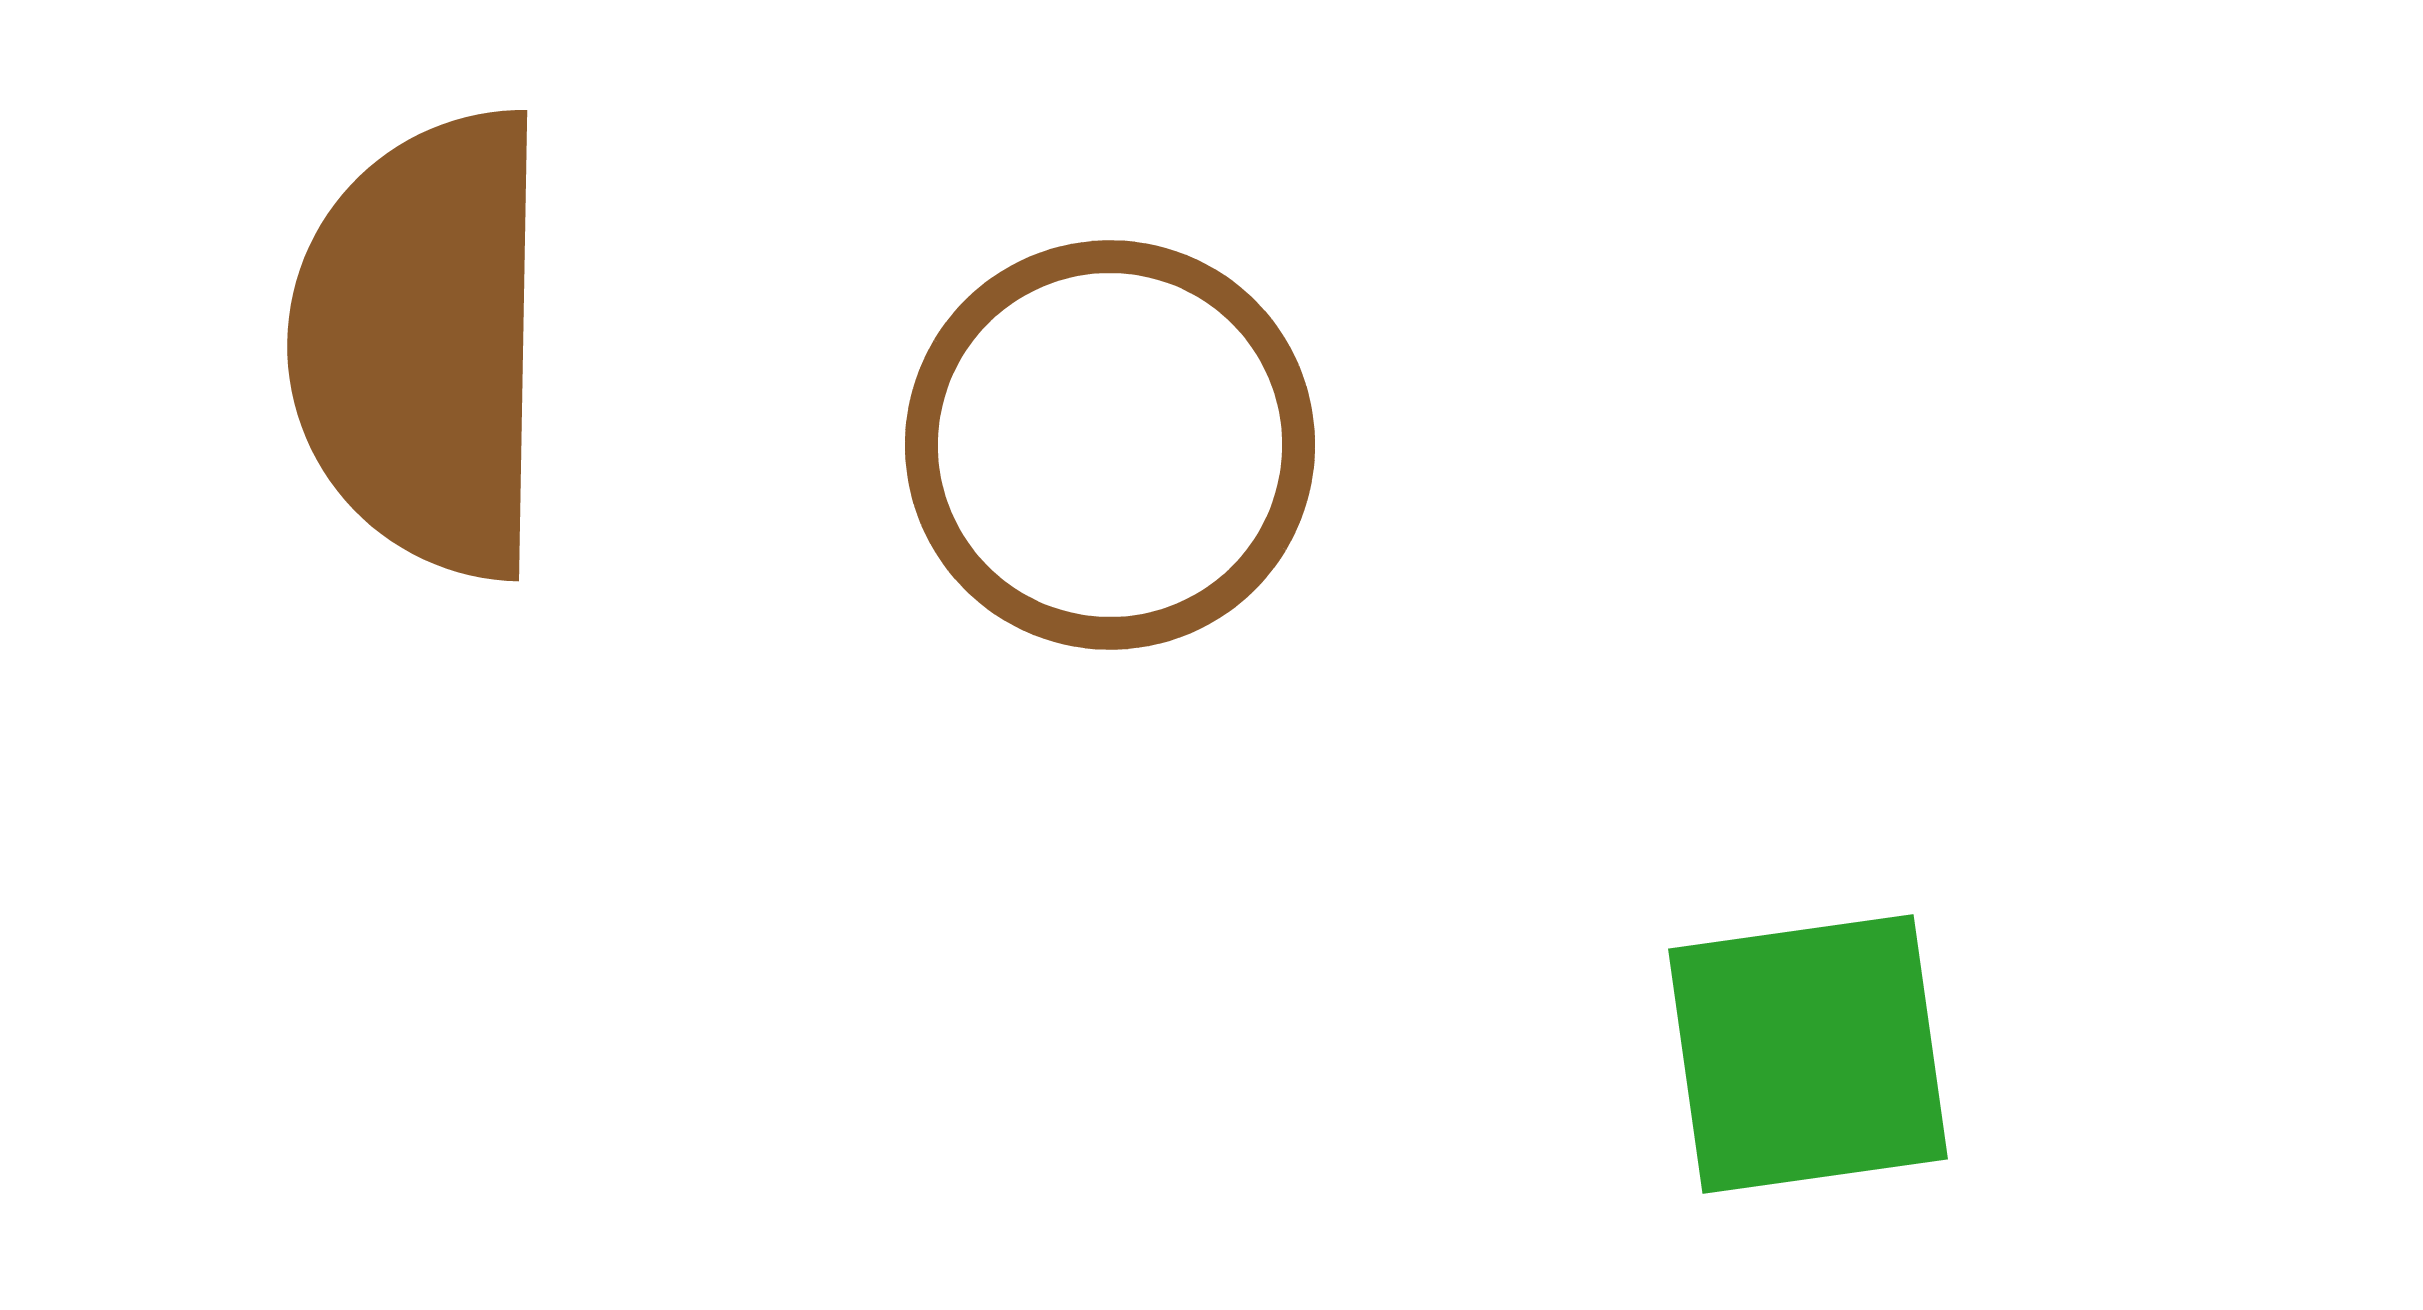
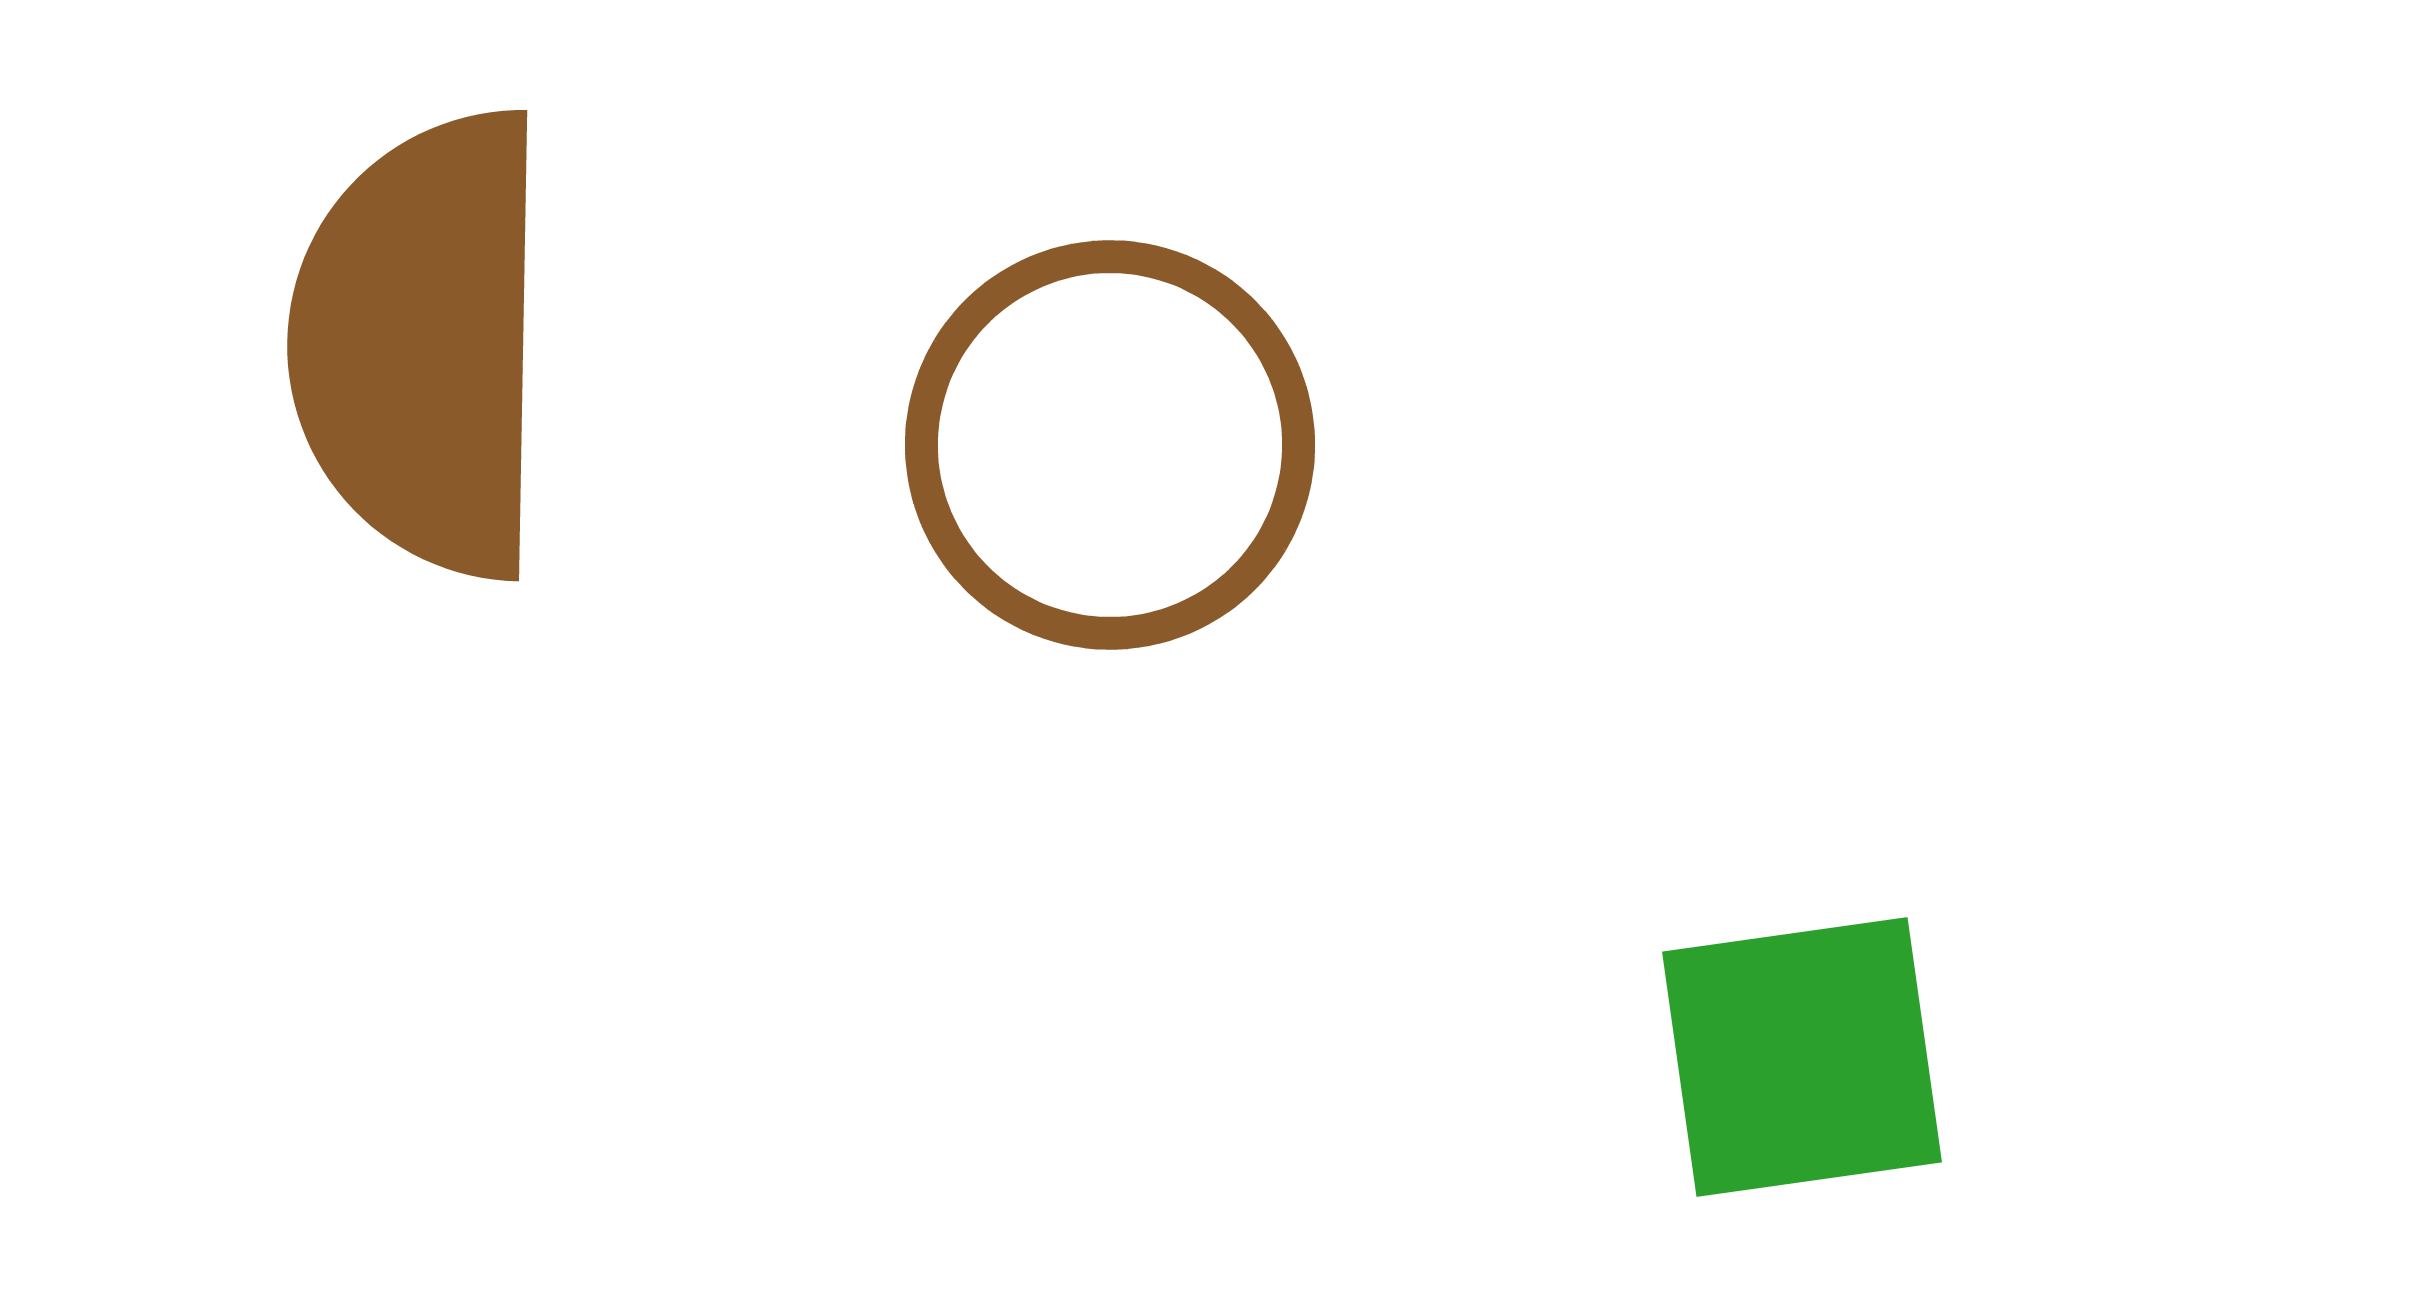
green square: moved 6 px left, 3 px down
